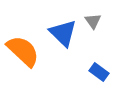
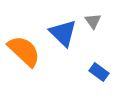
orange semicircle: moved 1 px right
